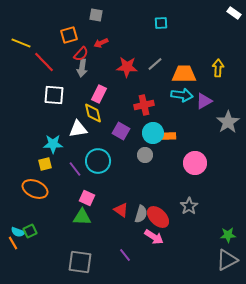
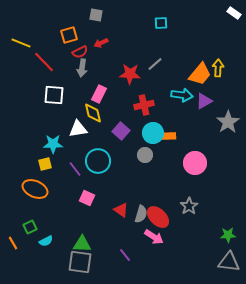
red semicircle at (81, 54): moved 1 px left, 2 px up; rotated 21 degrees clockwise
red star at (127, 67): moved 3 px right, 7 px down
orange trapezoid at (184, 74): moved 16 px right; rotated 130 degrees clockwise
purple square at (121, 131): rotated 12 degrees clockwise
green triangle at (82, 217): moved 27 px down
green square at (30, 231): moved 4 px up
cyan semicircle at (18, 232): moved 28 px right, 9 px down; rotated 48 degrees counterclockwise
gray triangle at (227, 260): moved 2 px right, 2 px down; rotated 35 degrees clockwise
